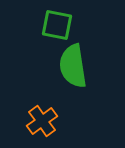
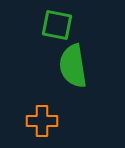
orange cross: rotated 36 degrees clockwise
